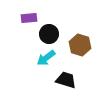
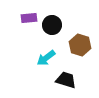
black circle: moved 3 px right, 9 px up
